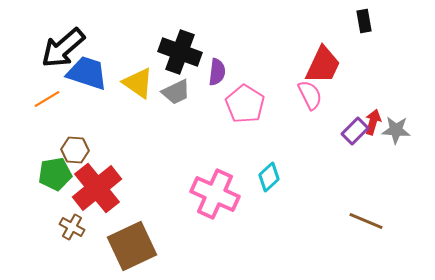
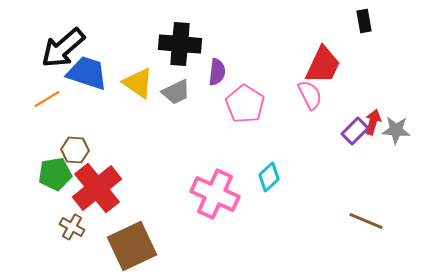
black cross: moved 8 px up; rotated 15 degrees counterclockwise
